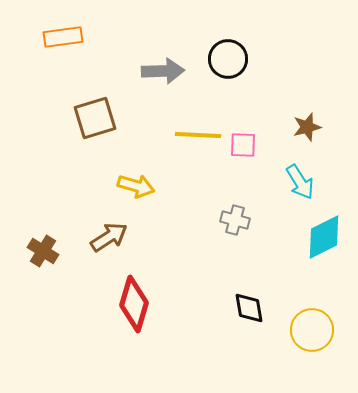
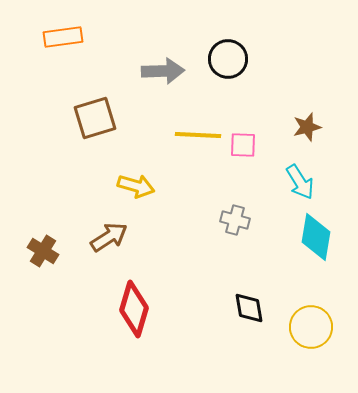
cyan diamond: moved 8 px left; rotated 54 degrees counterclockwise
red diamond: moved 5 px down
yellow circle: moved 1 px left, 3 px up
